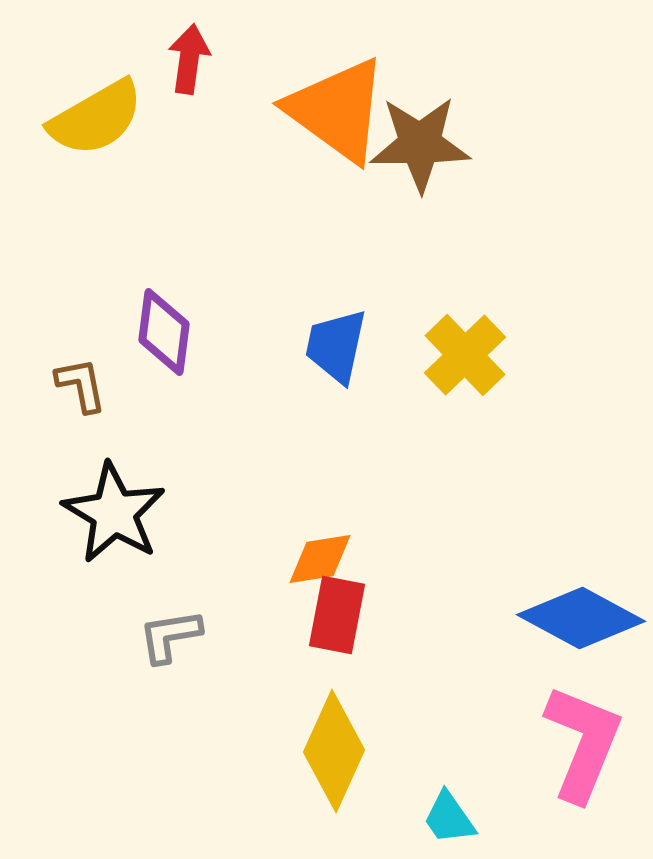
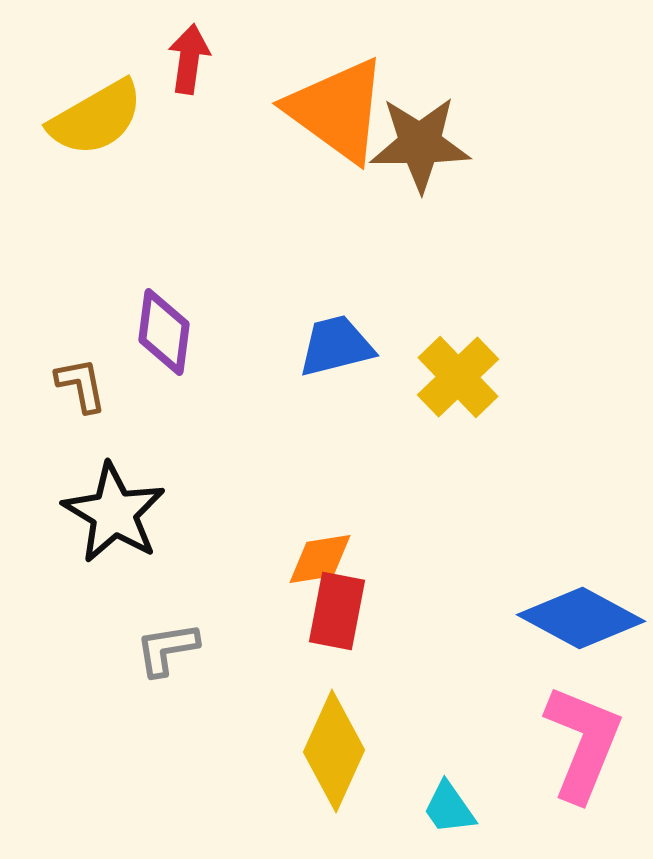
blue trapezoid: rotated 64 degrees clockwise
yellow cross: moved 7 px left, 22 px down
red rectangle: moved 4 px up
gray L-shape: moved 3 px left, 13 px down
cyan trapezoid: moved 10 px up
